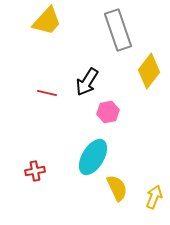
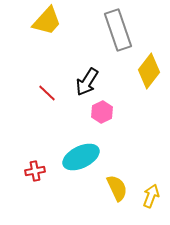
red line: rotated 30 degrees clockwise
pink hexagon: moved 6 px left; rotated 15 degrees counterclockwise
cyan ellipse: moved 12 px left; rotated 33 degrees clockwise
yellow arrow: moved 3 px left, 1 px up
